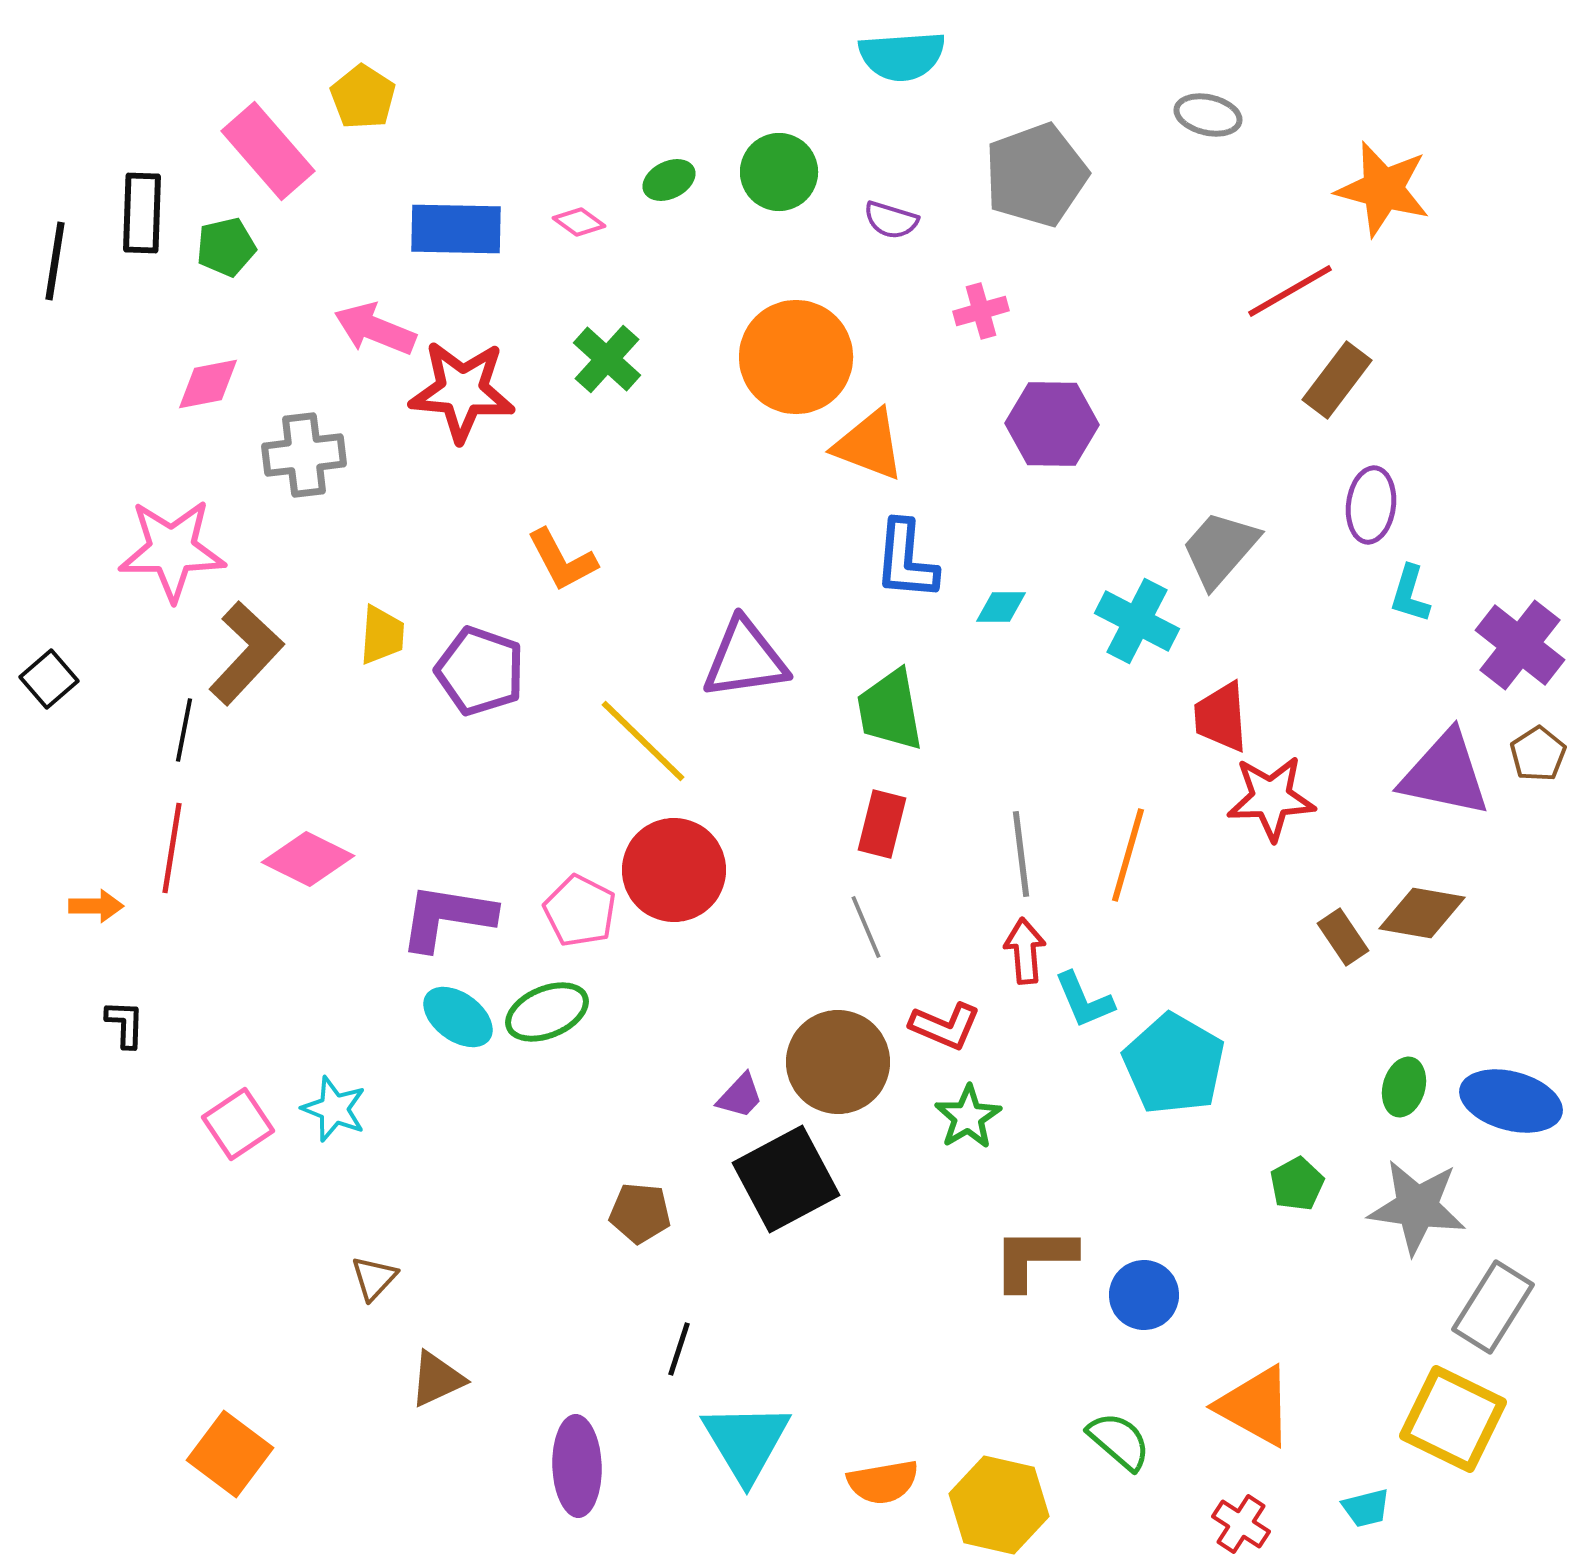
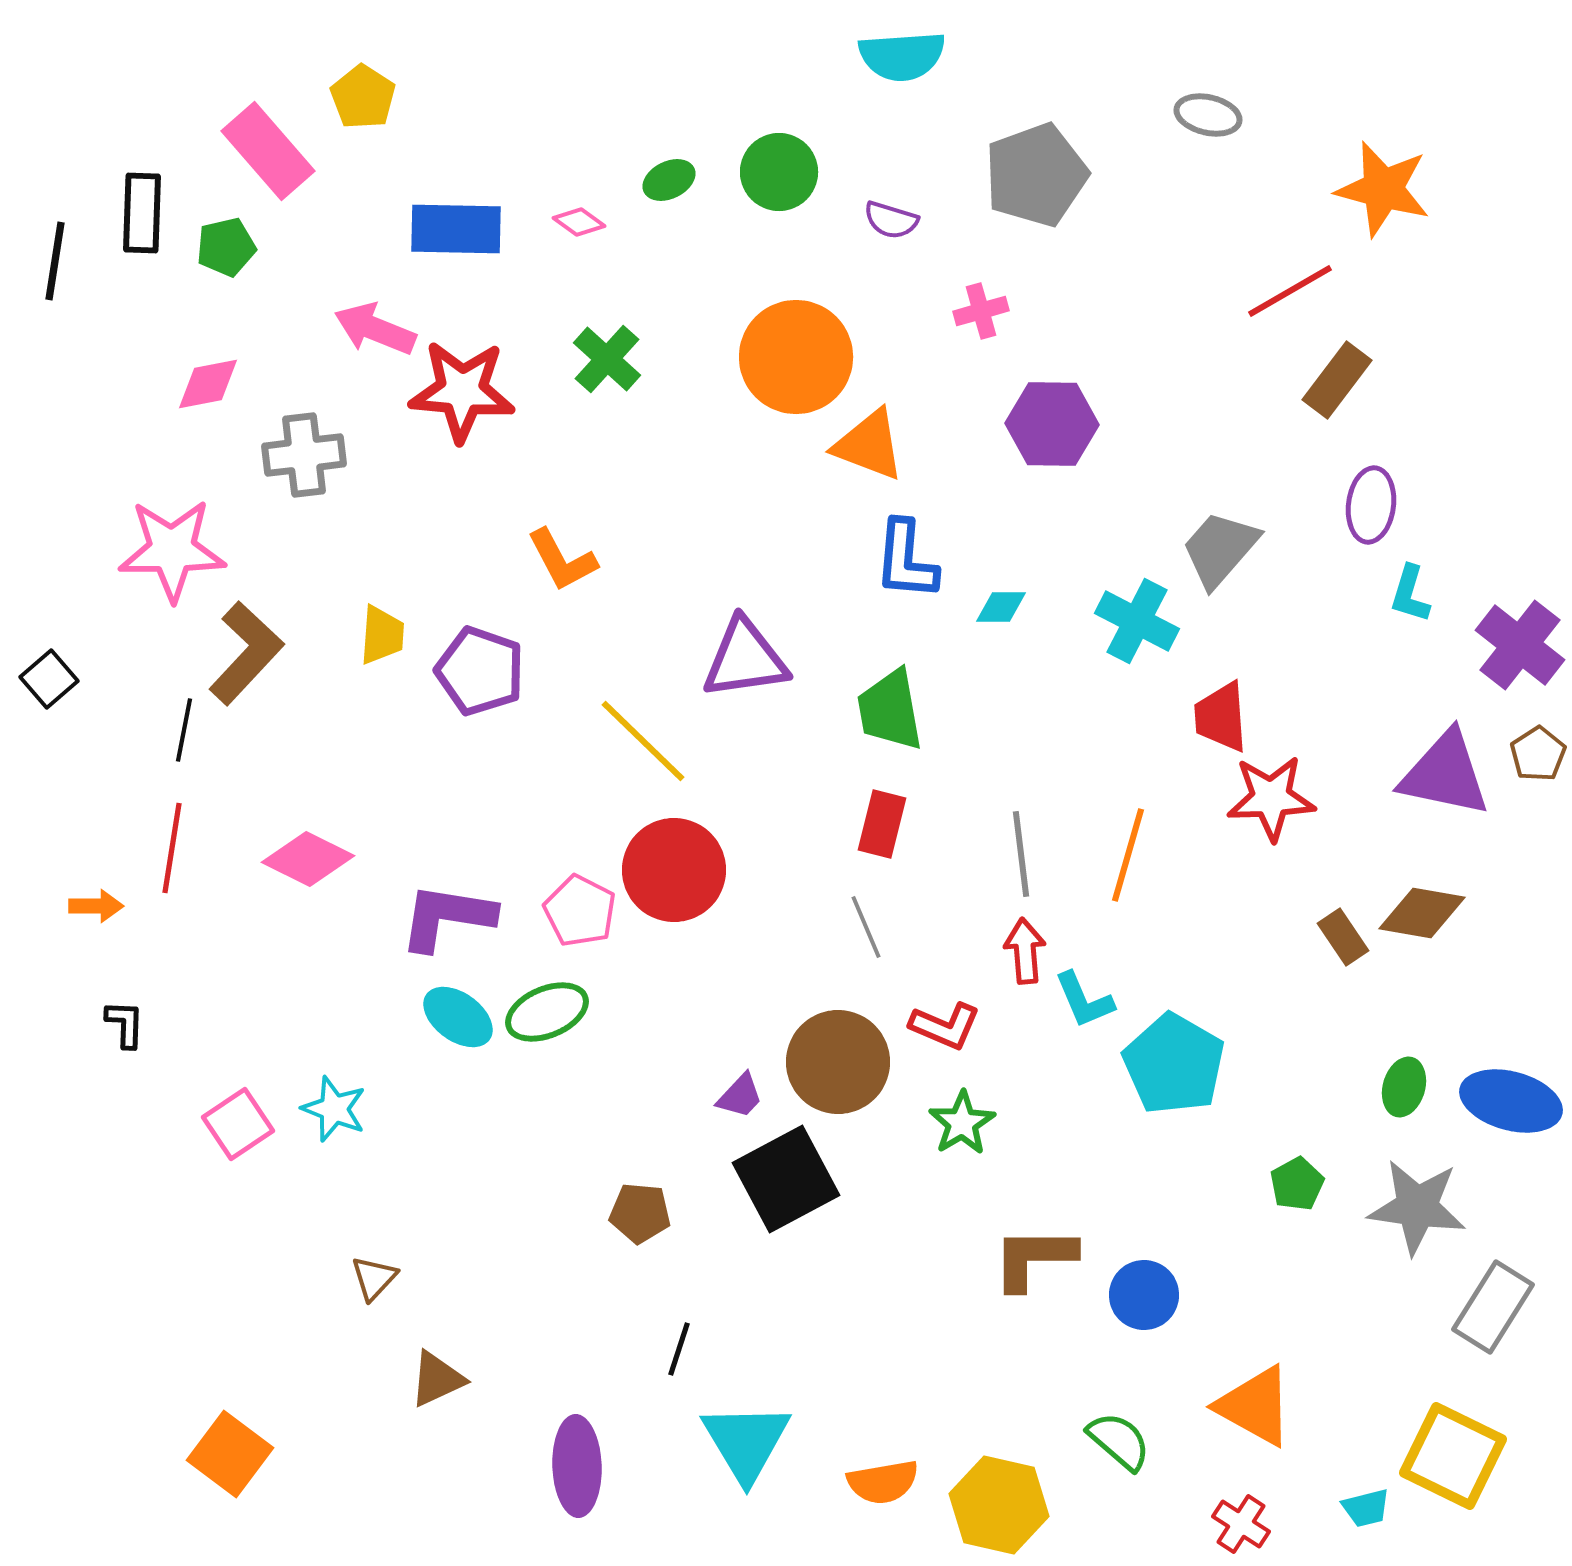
green star at (968, 1117): moved 6 px left, 6 px down
yellow square at (1453, 1419): moved 37 px down
